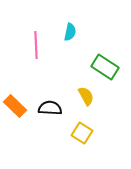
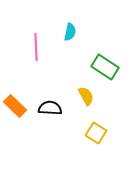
pink line: moved 2 px down
yellow square: moved 14 px right
